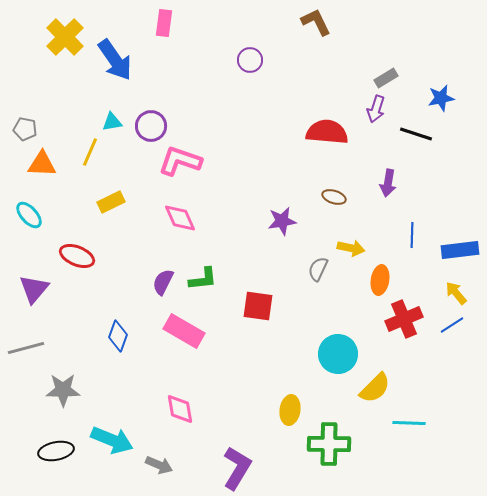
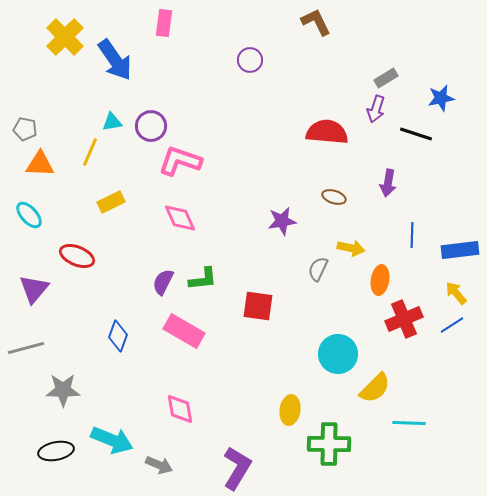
orange triangle at (42, 164): moved 2 px left
